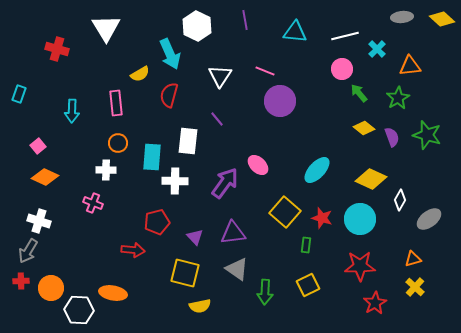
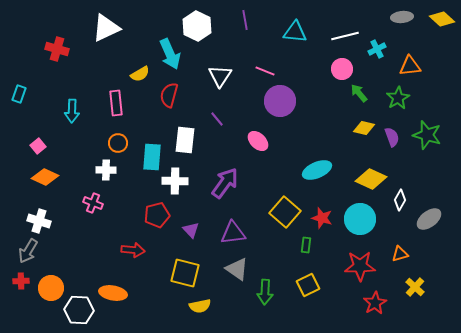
white triangle at (106, 28): rotated 36 degrees clockwise
cyan cross at (377, 49): rotated 18 degrees clockwise
yellow diamond at (364, 128): rotated 25 degrees counterclockwise
white rectangle at (188, 141): moved 3 px left, 1 px up
pink ellipse at (258, 165): moved 24 px up
cyan ellipse at (317, 170): rotated 24 degrees clockwise
red pentagon at (157, 222): moved 7 px up
purple triangle at (195, 237): moved 4 px left, 7 px up
orange triangle at (413, 259): moved 13 px left, 5 px up
